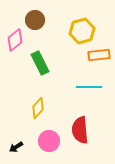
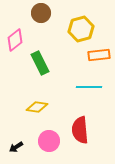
brown circle: moved 6 px right, 7 px up
yellow hexagon: moved 1 px left, 2 px up
yellow diamond: moved 1 px left, 1 px up; rotated 55 degrees clockwise
